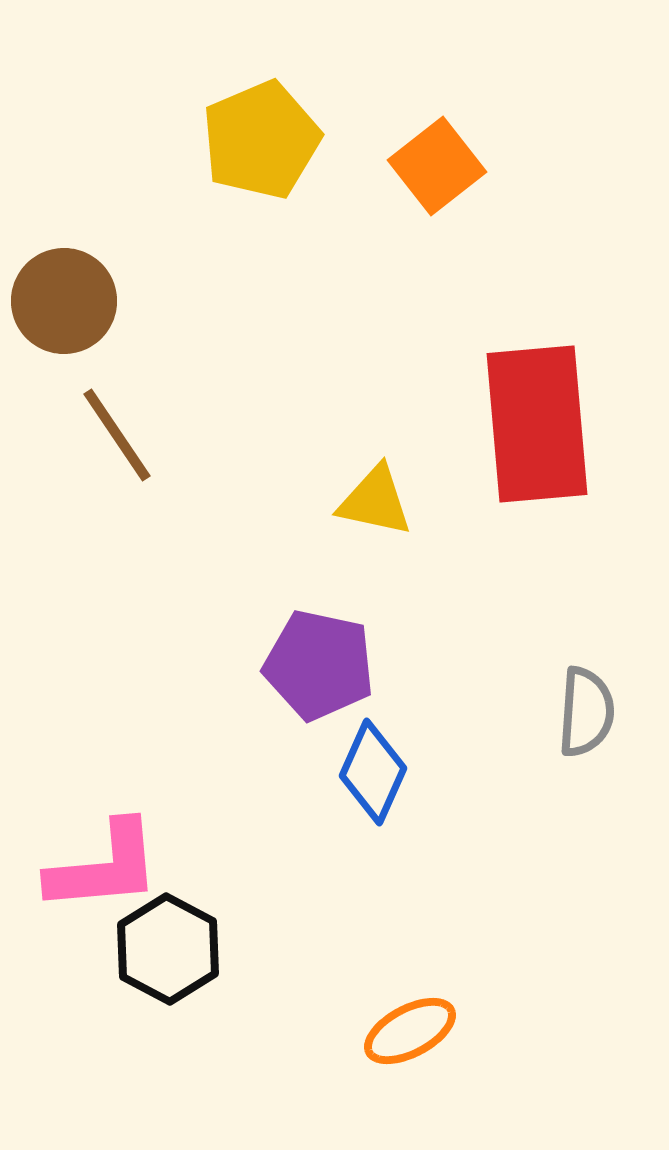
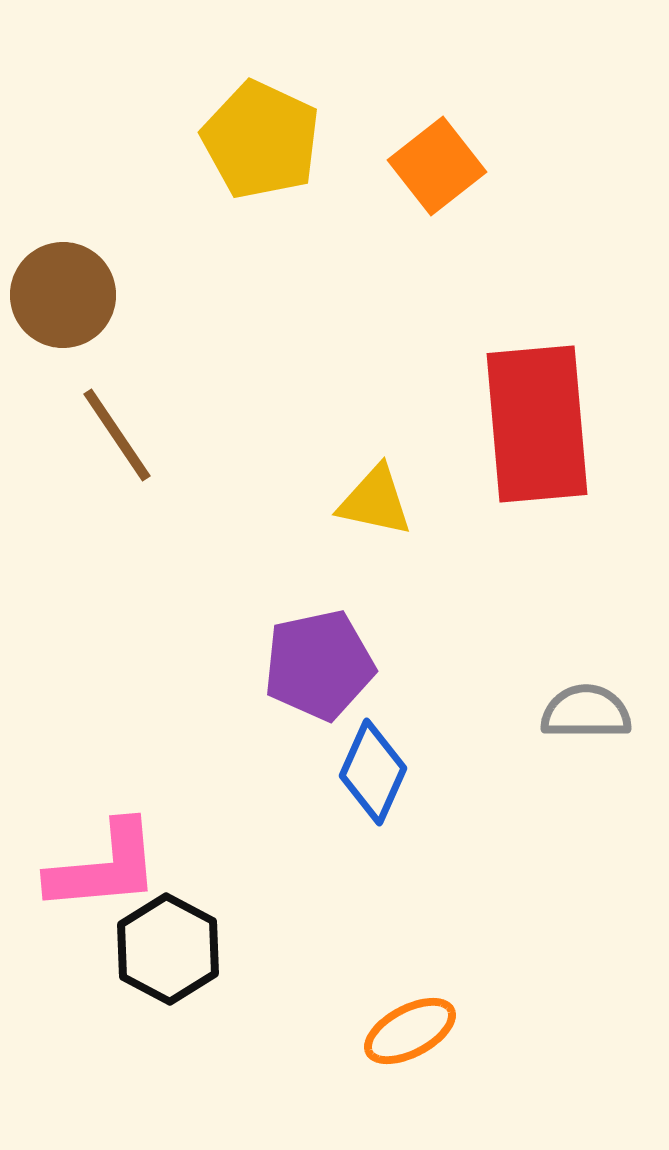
yellow pentagon: rotated 24 degrees counterclockwise
brown circle: moved 1 px left, 6 px up
purple pentagon: rotated 24 degrees counterclockwise
gray semicircle: rotated 94 degrees counterclockwise
